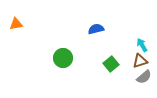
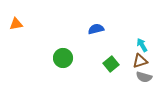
gray semicircle: rotated 56 degrees clockwise
